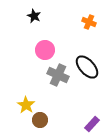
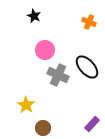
brown circle: moved 3 px right, 8 px down
